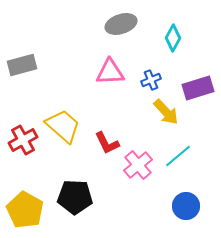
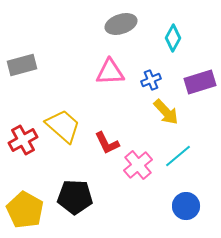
purple rectangle: moved 2 px right, 6 px up
